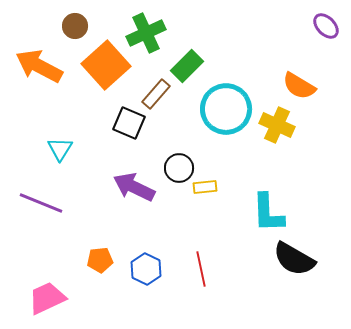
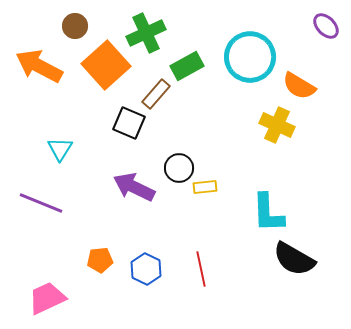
green rectangle: rotated 16 degrees clockwise
cyan circle: moved 24 px right, 52 px up
